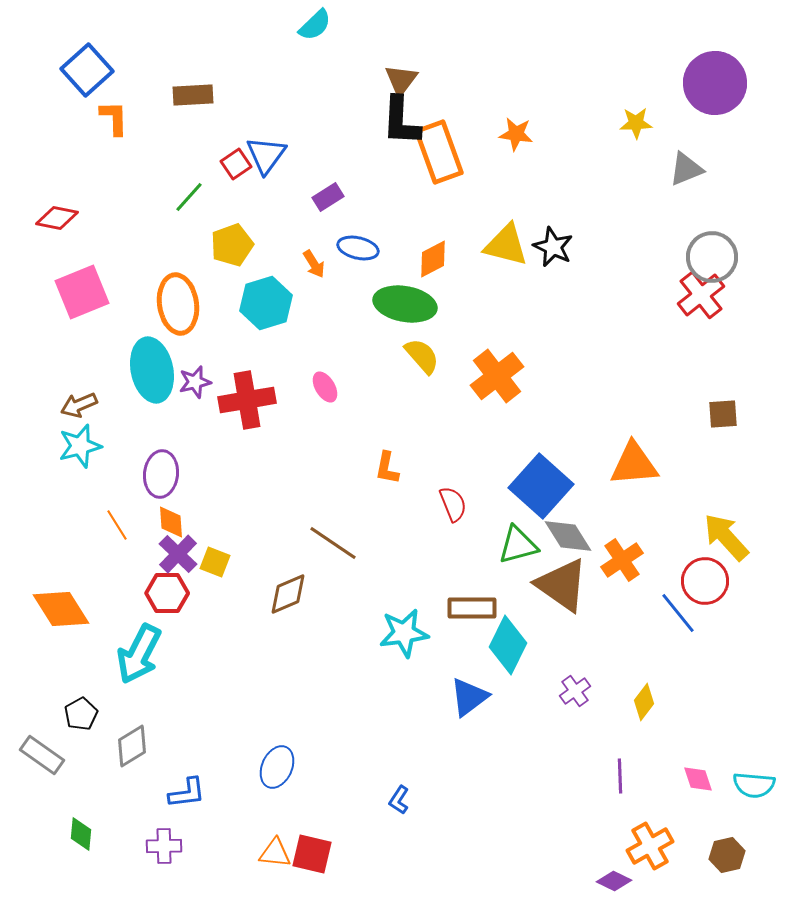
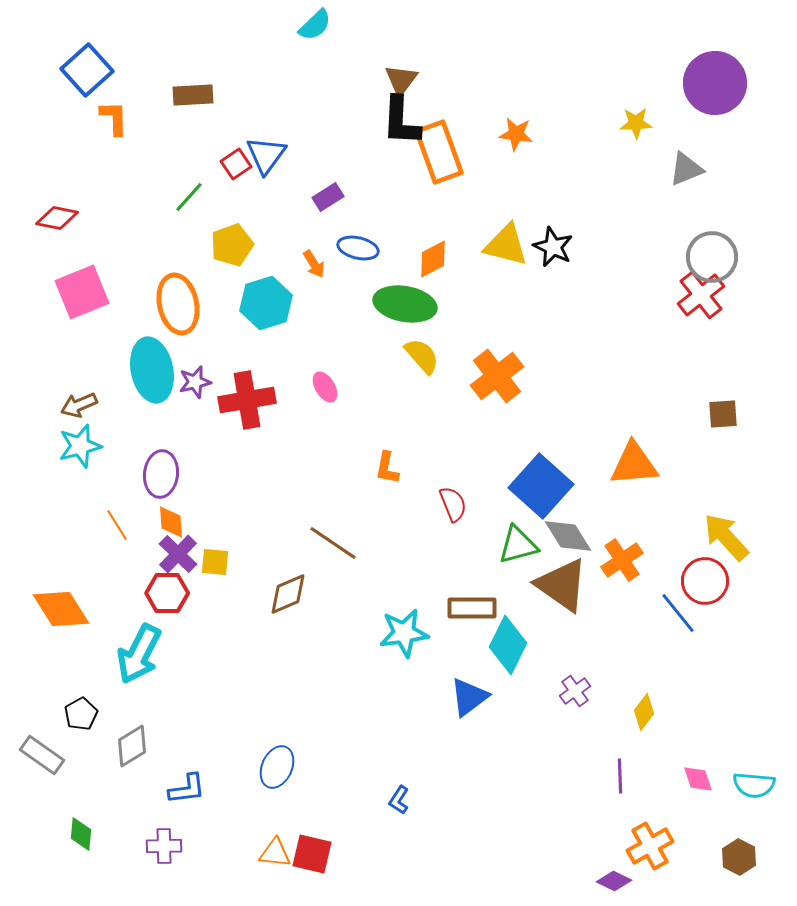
orange ellipse at (178, 304): rotated 4 degrees counterclockwise
yellow square at (215, 562): rotated 16 degrees counterclockwise
yellow diamond at (644, 702): moved 10 px down
blue L-shape at (187, 793): moved 4 px up
brown hexagon at (727, 855): moved 12 px right, 2 px down; rotated 20 degrees counterclockwise
